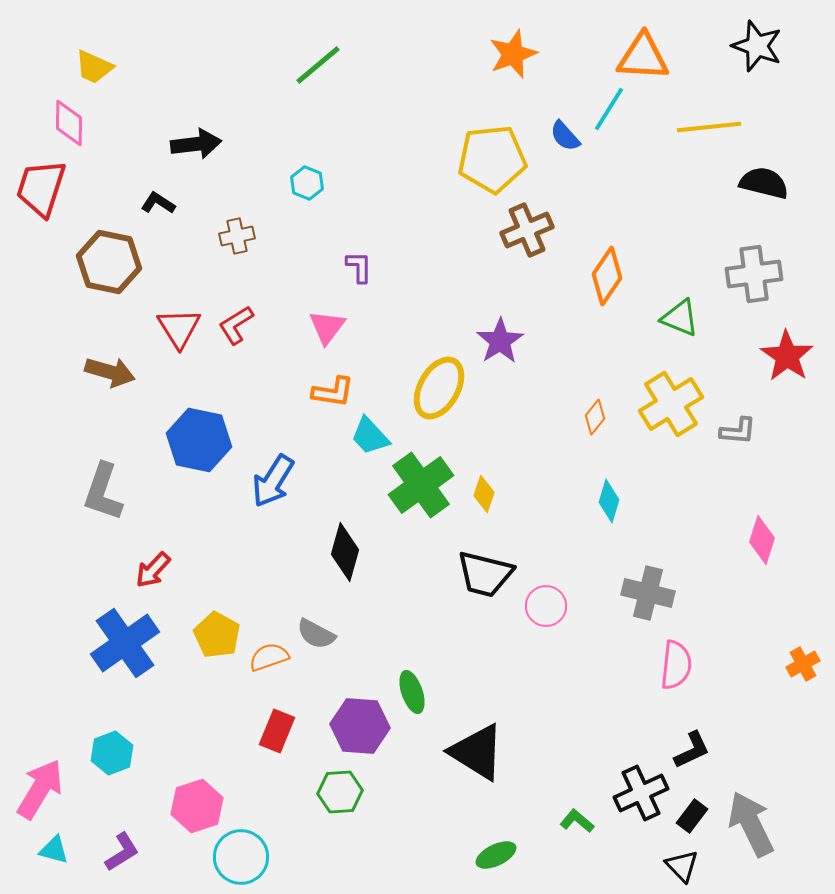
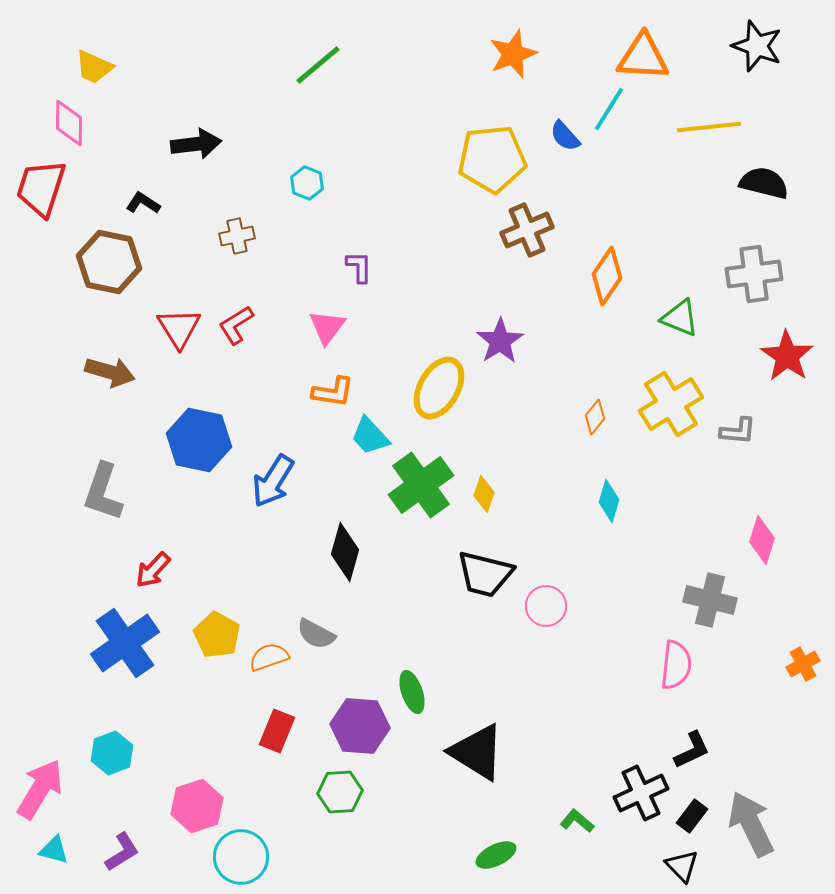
black L-shape at (158, 203): moved 15 px left
gray cross at (648, 593): moved 62 px right, 7 px down
